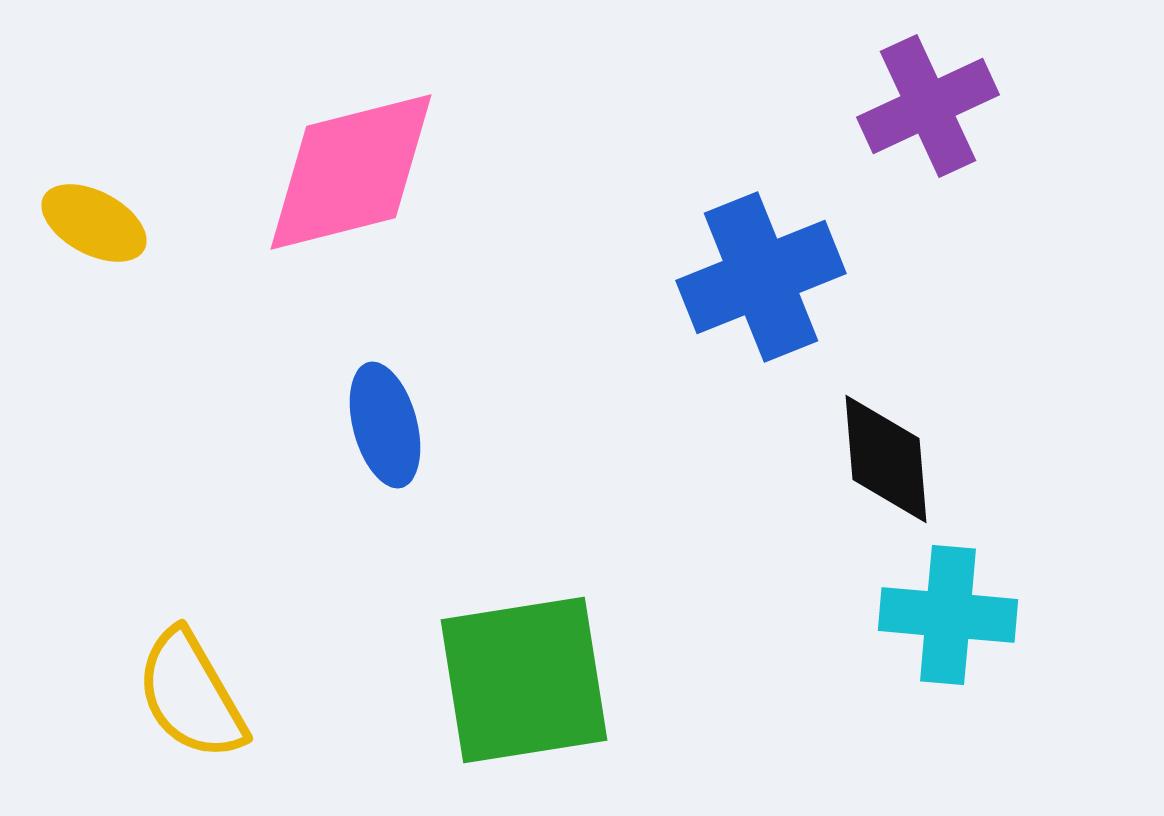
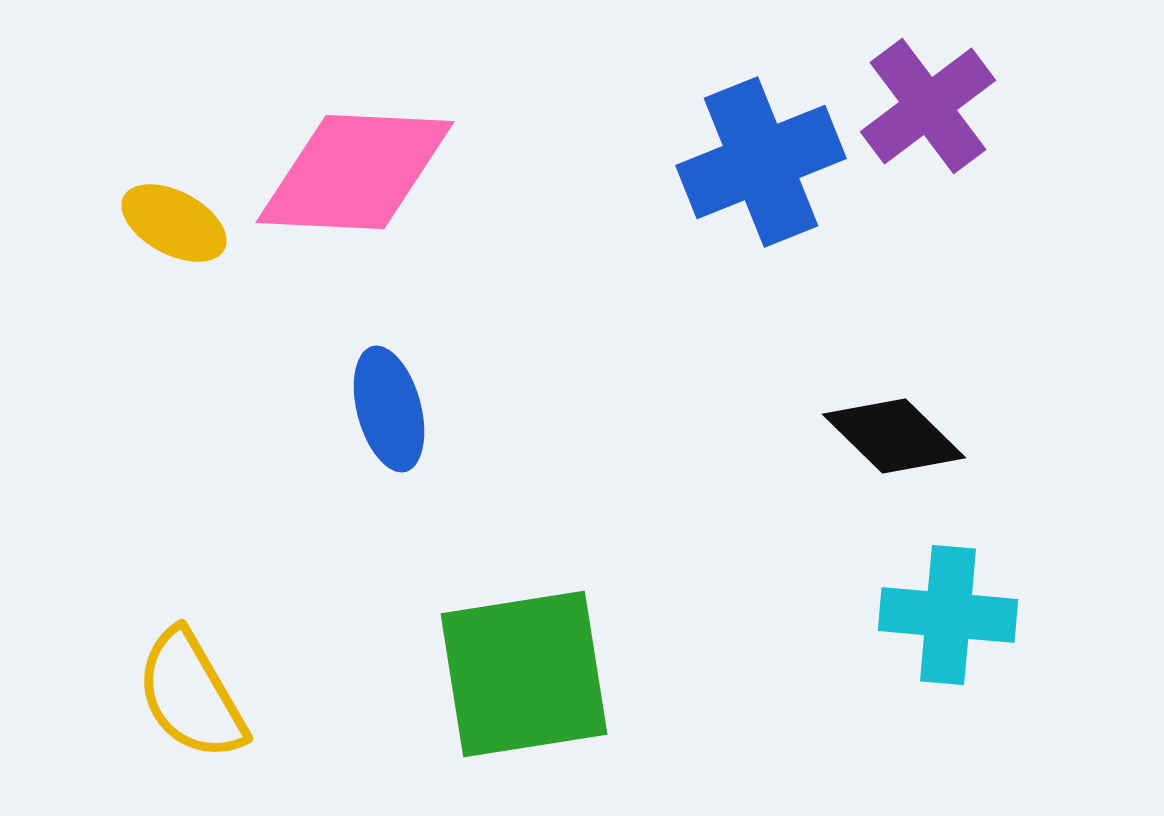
purple cross: rotated 12 degrees counterclockwise
pink diamond: moved 4 px right; rotated 17 degrees clockwise
yellow ellipse: moved 80 px right
blue cross: moved 115 px up
blue ellipse: moved 4 px right, 16 px up
black diamond: moved 8 px right, 23 px up; rotated 41 degrees counterclockwise
green square: moved 6 px up
